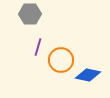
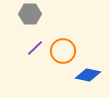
purple line: moved 3 px left, 1 px down; rotated 30 degrees clockwise
orange circle: moved 2 px right, 9 px up
